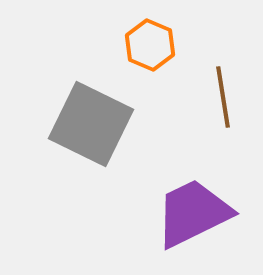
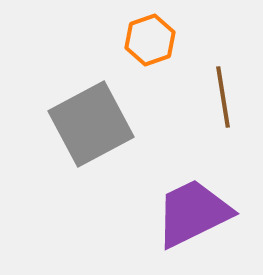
orange hexagon: moved 5 px up; rotated 18 degrees clockwise
gray square: rotated 36 degrees clockwise
